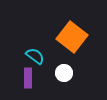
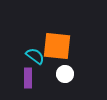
orange square: moved 15 px left, 9 px down; rotated 32 degrees counterclockwise
white circle: moved 1 px right, 1 px down
